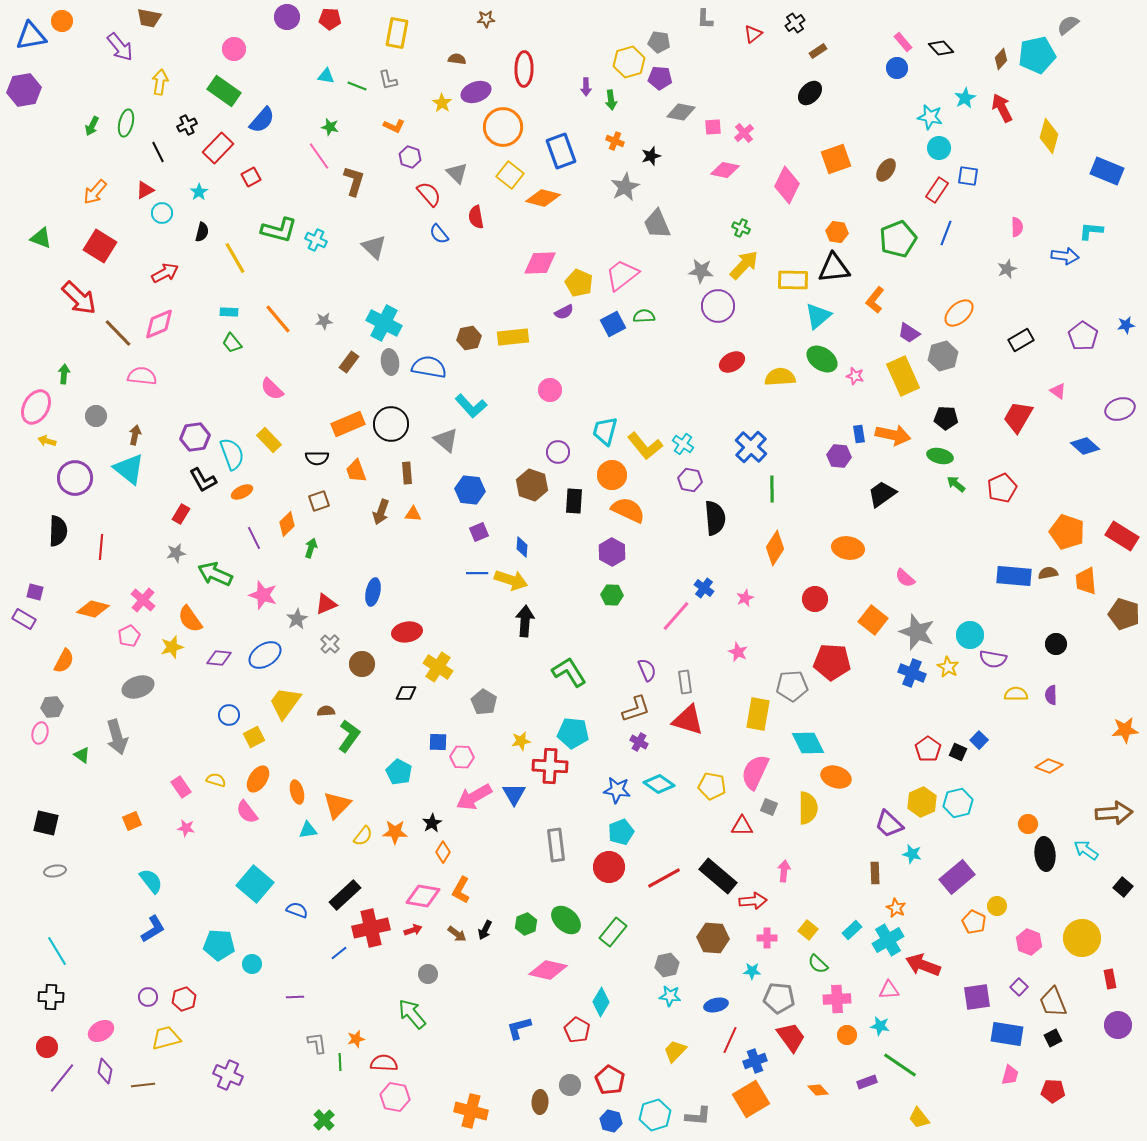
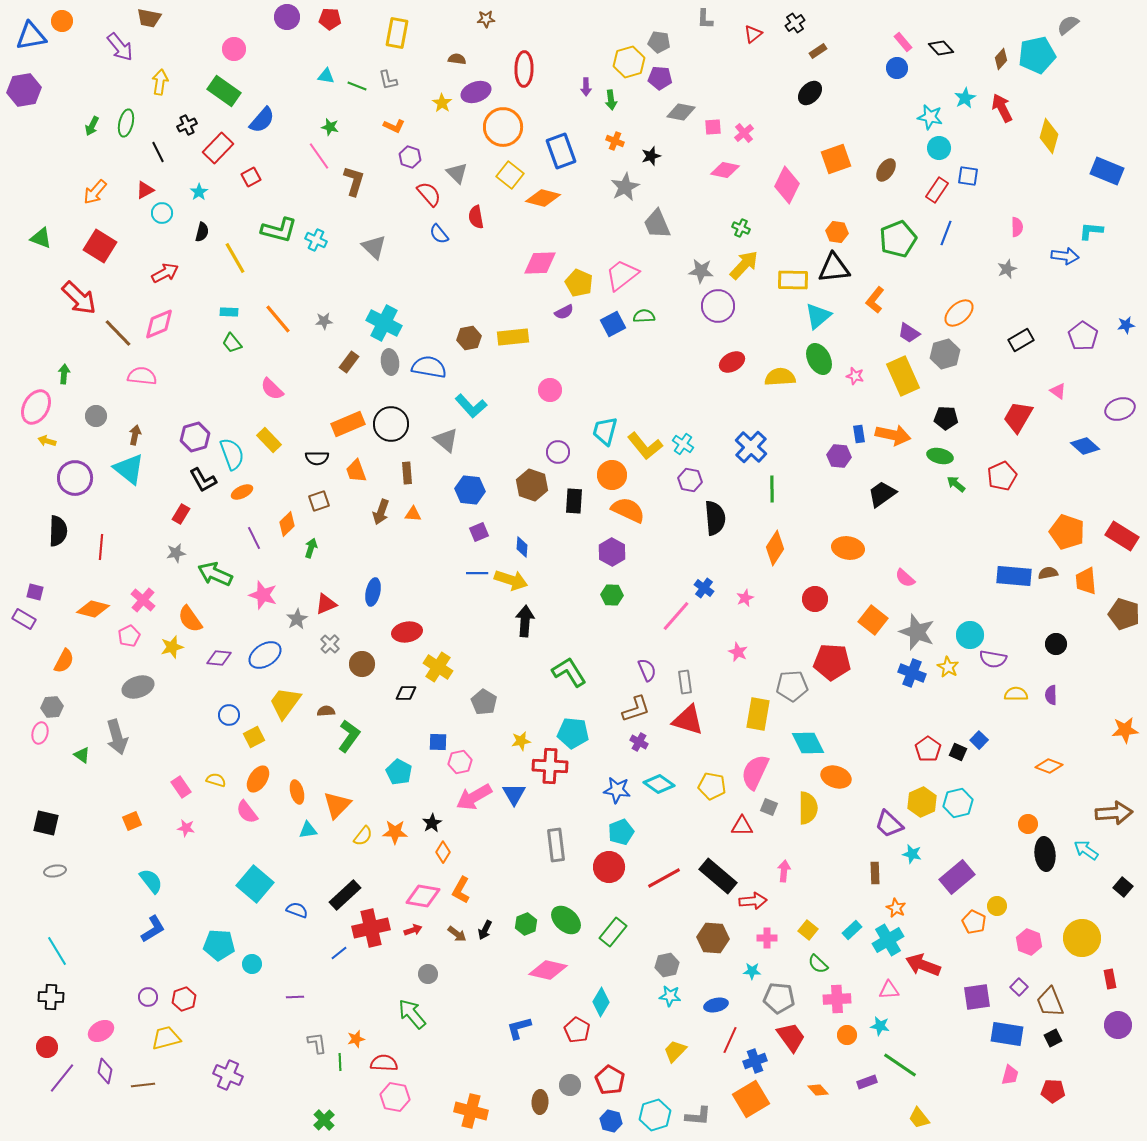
gray hexagon at (943, 356): moved 2 px right, 2 px up
green ellipse at (822, 359): moved 3 px left; rotated 28 degrees clockwise
purple hexagon at (195, 437): rotated 8 degrees counterclockwise
red pentagon at (1002, 488): moved 12 px up
pink hexagon at (462, 757): moved 2 px left, 5 px down; rotated 15 degrees counterclockwise
brown trapezoid at (1053, 1002): moved 3 px left
